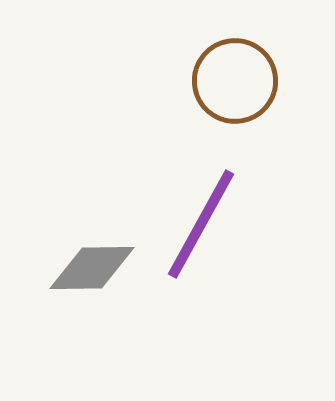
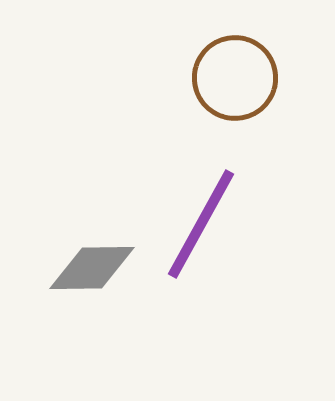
brown circle: moved 3 px up
